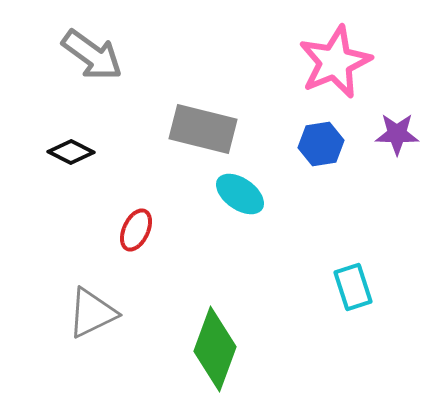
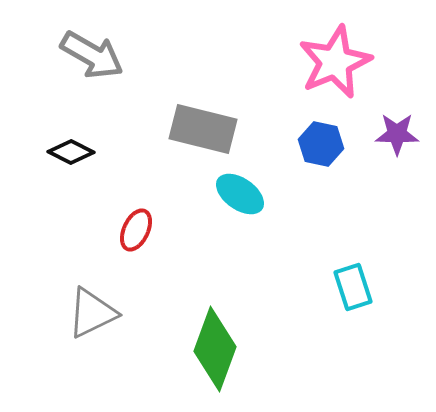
gray arrow: rotated 6 degrees counterclockwise
blue hexagon: rotated 21 degrees clockwise
